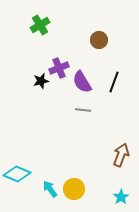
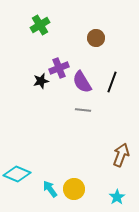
brown circle: moved 3 px left, 2 px up
black line: moved 2 px left
cyan star: moved 4 px left
